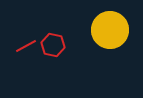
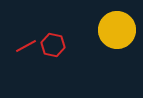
yellow circle: moved 7 px right
